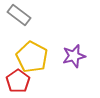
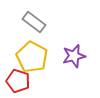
gray rectangle: moved 15 px right, 7 px down
red pentagon: rotated 20 degrees counterclockwise
